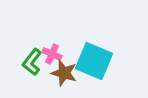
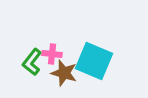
pink cross: rotated 18 degrees counterclockwise
